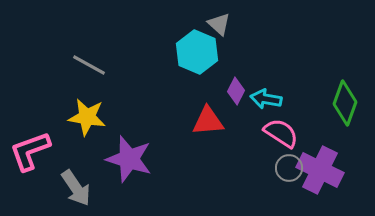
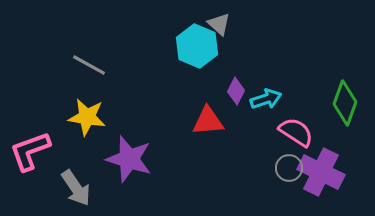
cyan hexagon: moved 6 px up
cyan arrow: rotated 152 degrees clockwise
pink semicircle: moved 15 px right, 1 px up
purple cross: moved 1 px right, 2 px down
